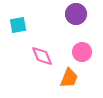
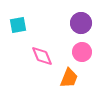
purple circle: moved 5 px right, 9 px down
